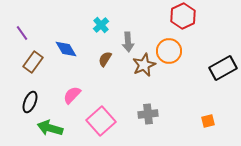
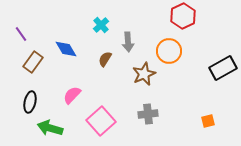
purple line: moved 1 px left, 1 px down
brown star: moved 9 px down
black ellipse: rotated 10 degrees counterclockwise
